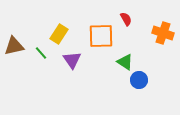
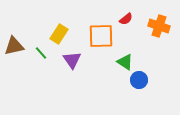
red semicircle: rotated 80 degrees clockwise
orange cross: moved 4 px left, 7 px up
